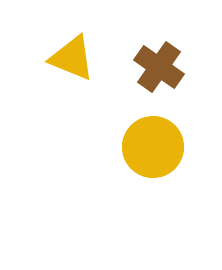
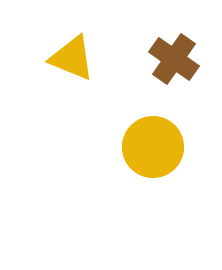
brown cross: moved 15 px right, 8 px up
